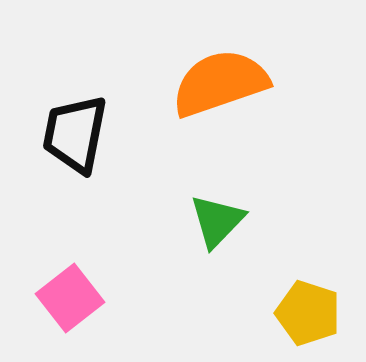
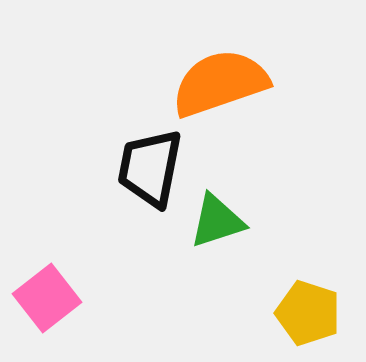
black trapezoid: moved 75 px right, 34 px down
green triangle: rotated 28 degrees clockwise
pink square: moved 23 px left
